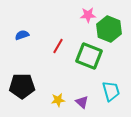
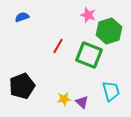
pink star: rotated 21 degrees clockwise
green hexagon: moved 2 px down; rotated 20 degrees clockwise
blue semicircle: moved 18 px up
green square: moved 1 px up
black pentagon: rotated 20 degrees counterclockwise
yellow star: moved 6 px right, 1 px up
